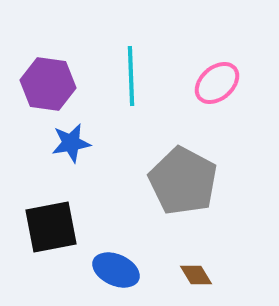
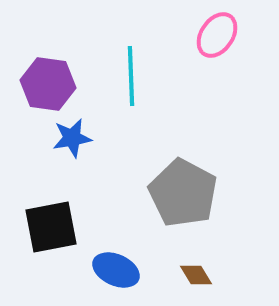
pink ellipse: moved 48 px up; rotated 15 degrees counterclockwise
blue star: moved 1 px right, 5 px up
gray pentagon: moved 12 px down
